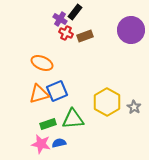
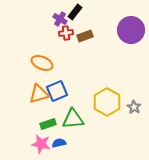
red cross: rotated 32 degrees counterclockwise
